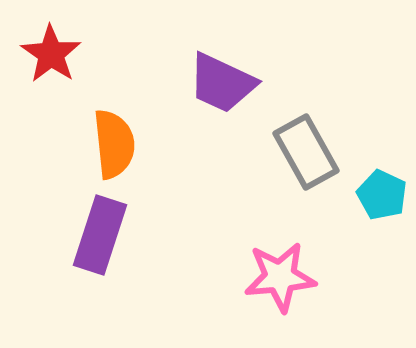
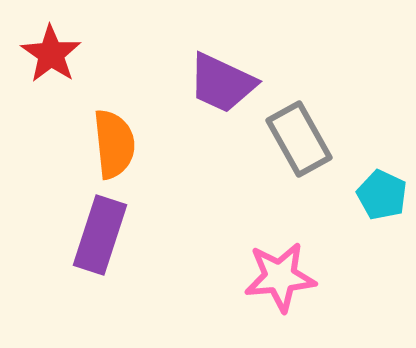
gray rectangle: moved 7 px left, 13 px up
